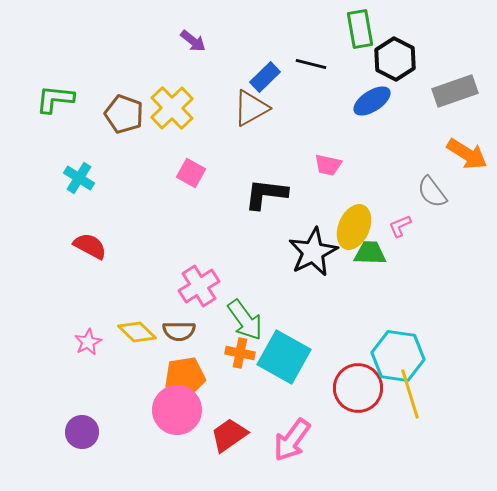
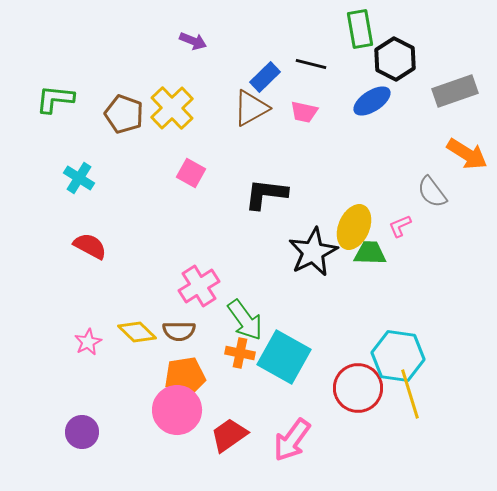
purple arrow: rotated 16 degrees counterclockwise
pink trapezoid: moved 24 px left, 53 px up
